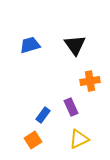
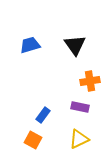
purple rectangle: moved 9 px right; rotated 54 degrees counterclockwise
orange square: rotated 30 degrees counterclockwise
